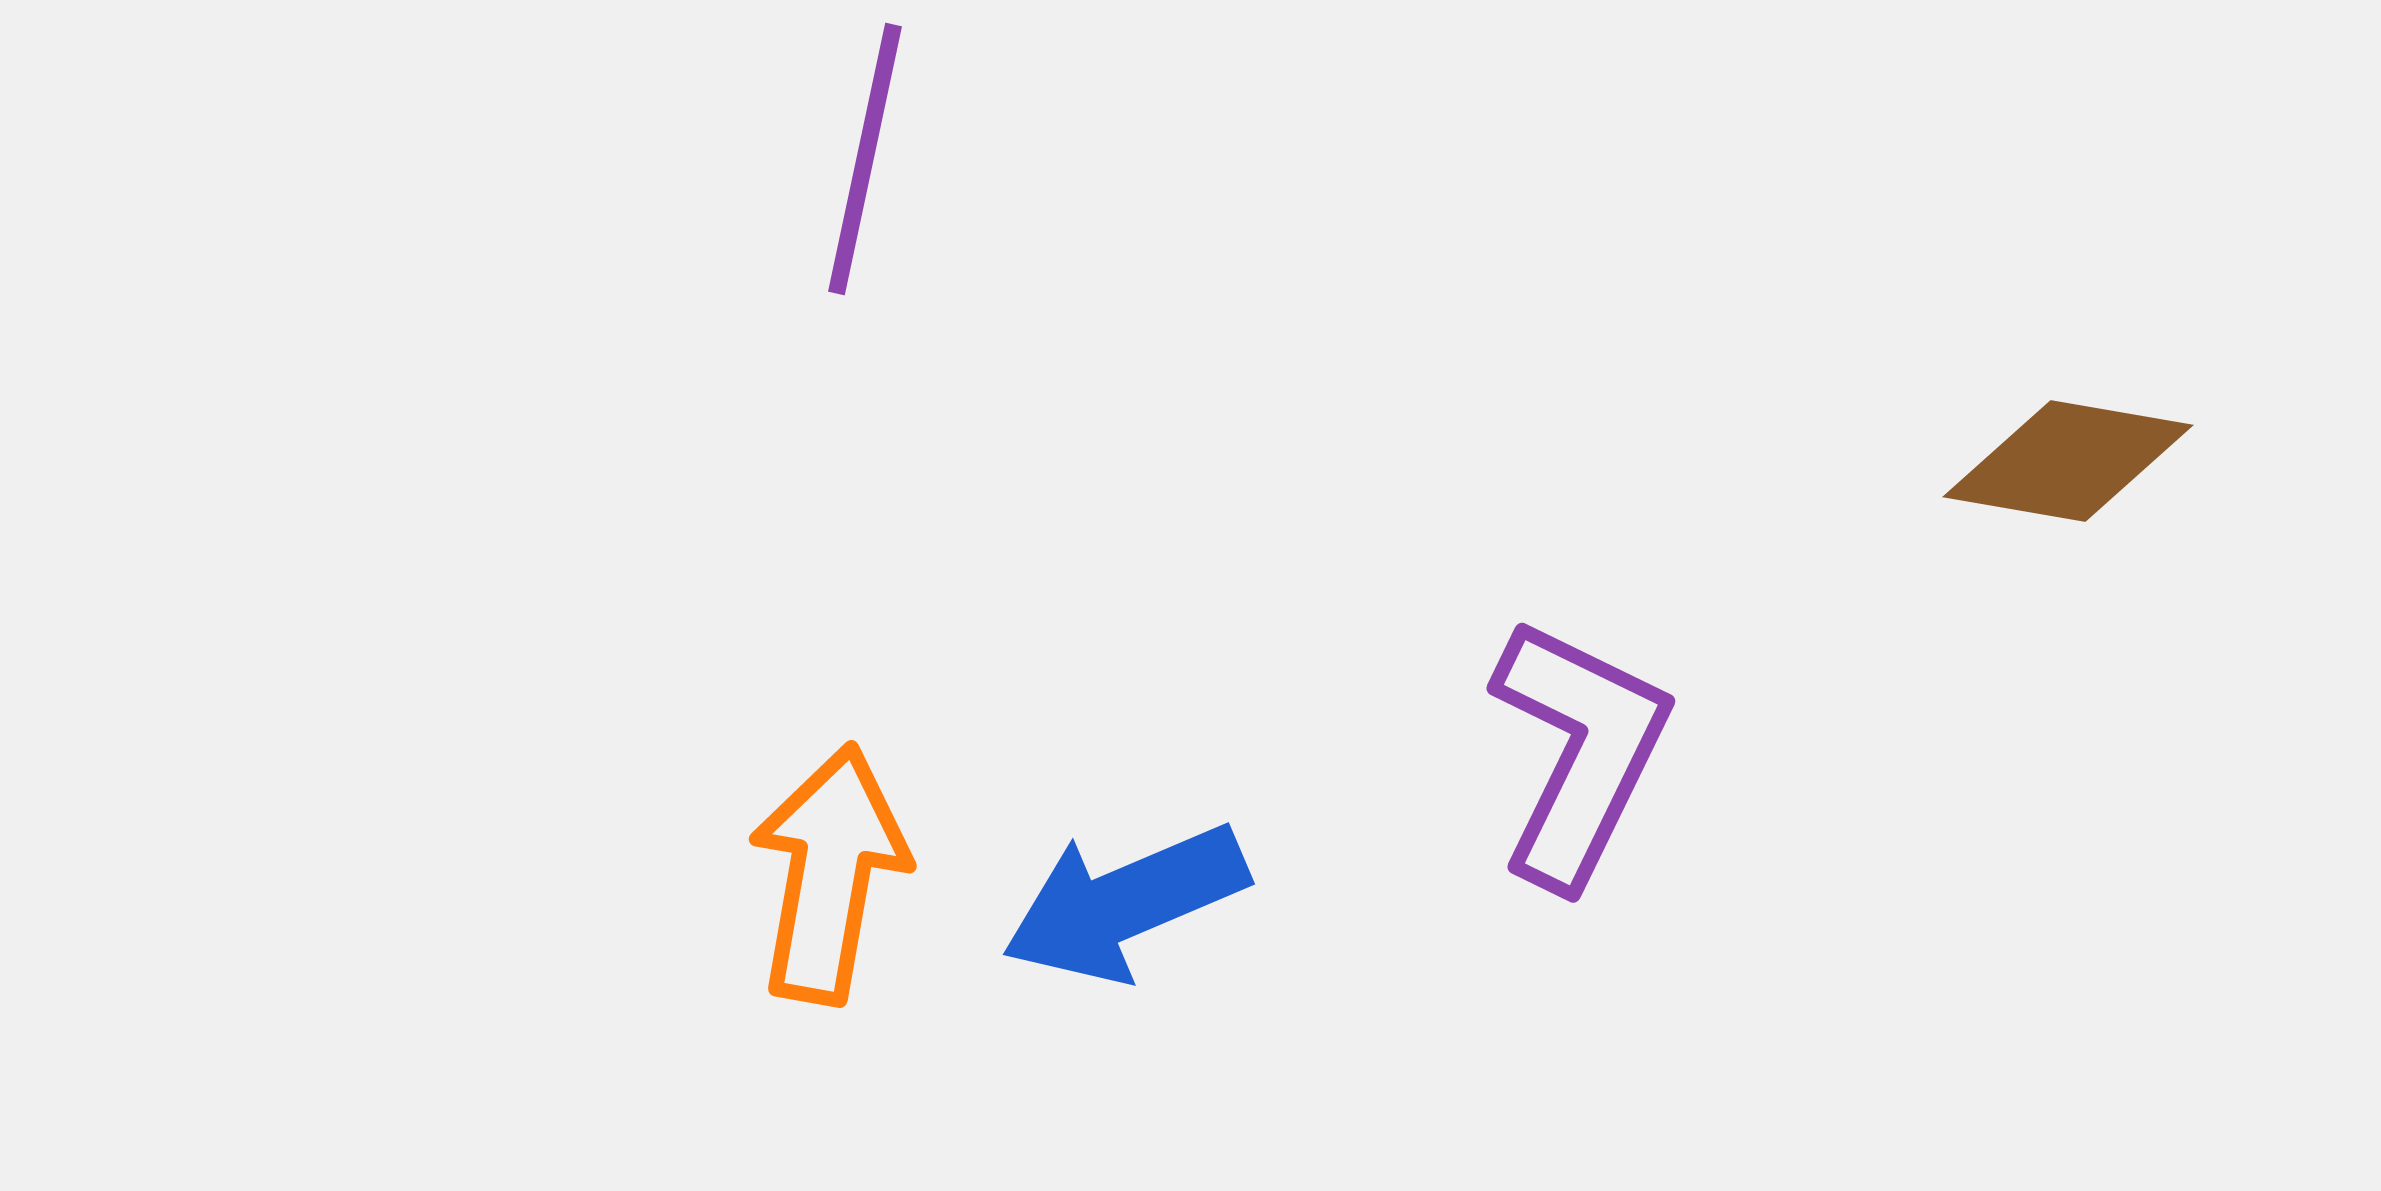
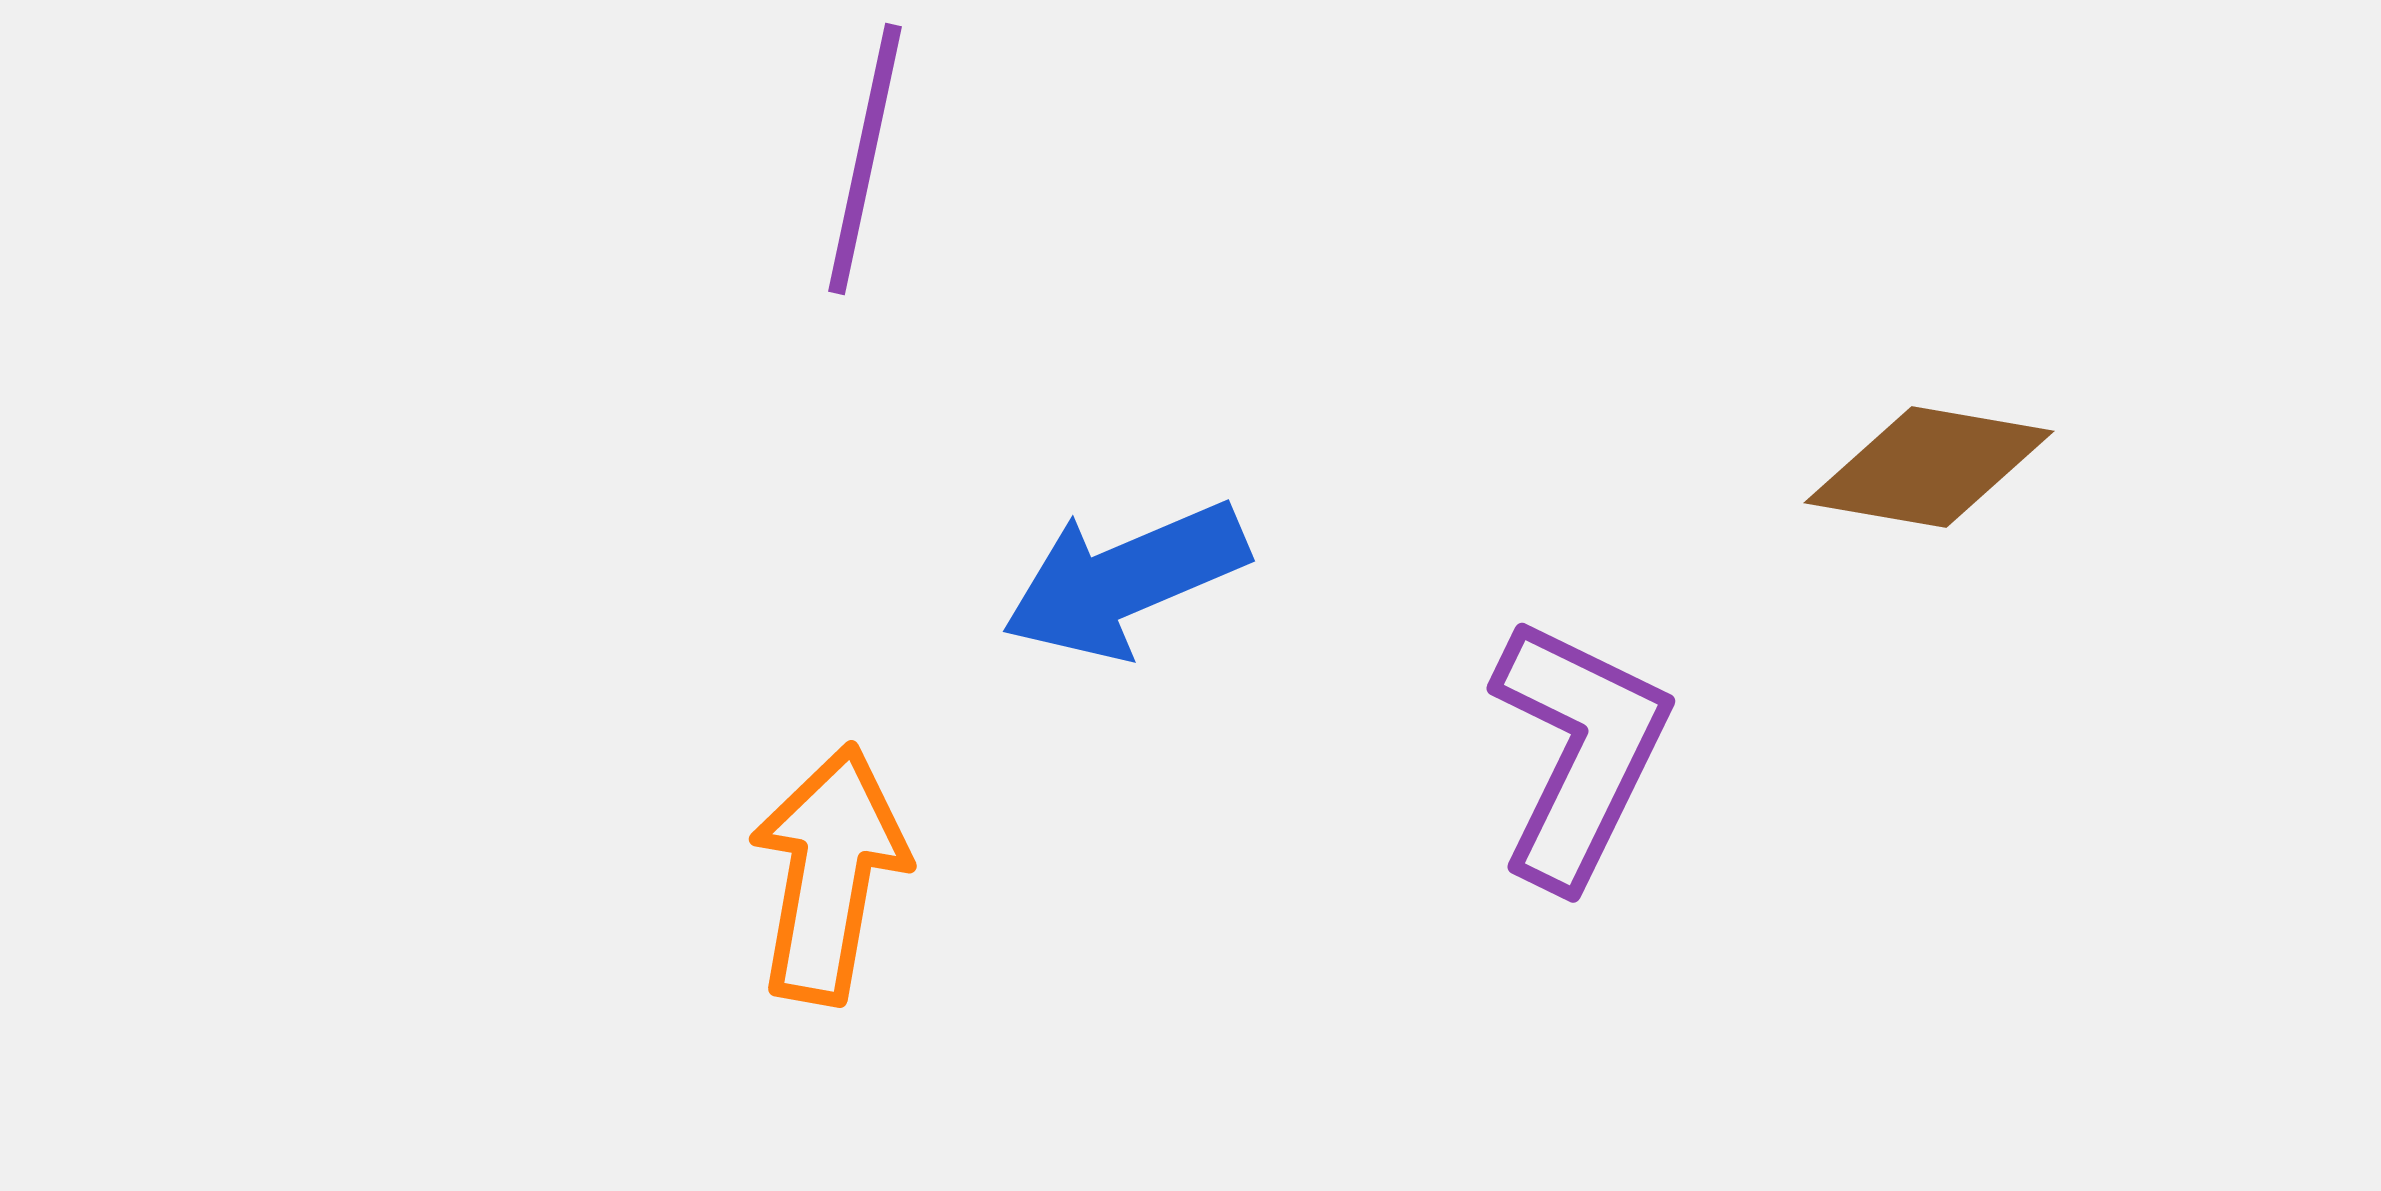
brown diamond: moved 139 px left, 6 px down
blue arrow: moved 323 px up
